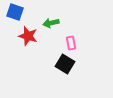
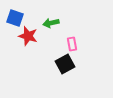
blue square: moved 6 px down
pink rectangle: moved 1 px right, 1 px down
black square: rotated 30 degrees clockwise
